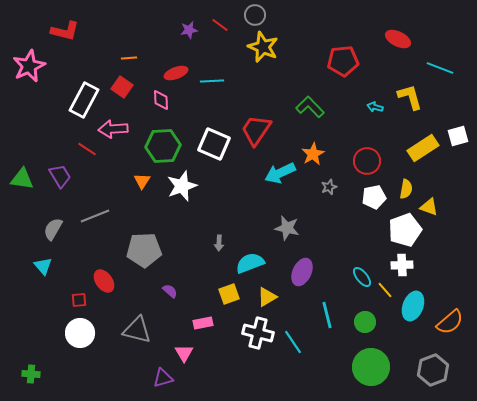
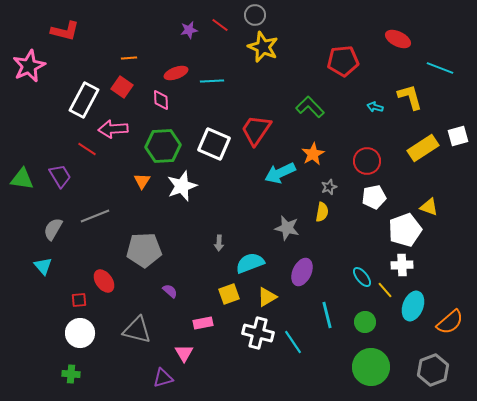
yellow semicircle at (406, 189): moved 84 px left, 23 px down
green cross at (31, 374): moved 40 px right
